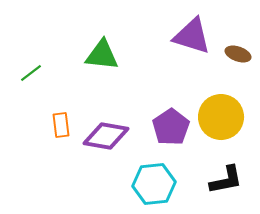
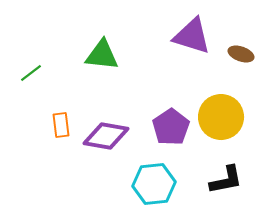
brown ellipse: moved 3 px right
